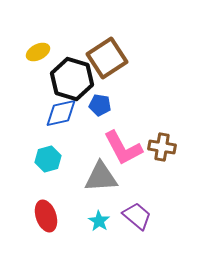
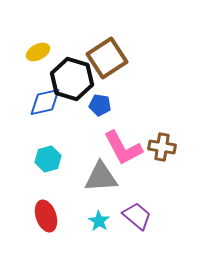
blue diamond: moved 16 px left, 11 px up
